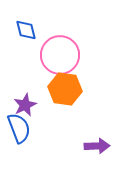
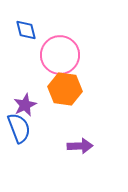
purple arrow: moved 17 px left
